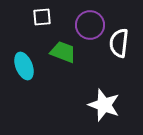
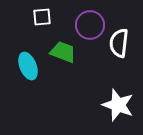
cyan ellipse: moved 4 px right
white star: moved 14 px right
